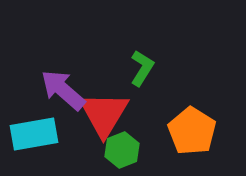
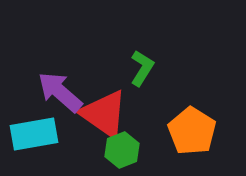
purple arrow: moved 3 px left, 2 px down
red triangle: rotated 26 degrees counterclockwise
